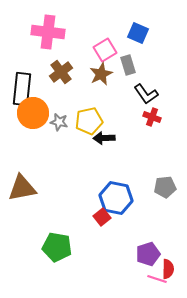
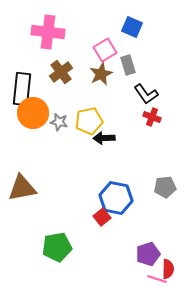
blue square: moved 6 px left, 6 px up
green pentagon: rotated 20 degrees counterclockwise
